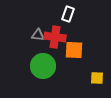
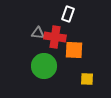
gray triangle: moved 2 px up
green circle: moved 1 px right
yellow square: moved 10 px left, 1 px down
